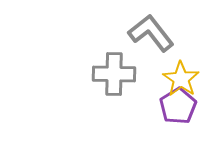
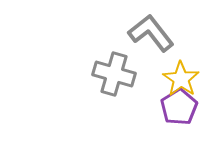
gray cross: rotated 15 degrees clockwise
purple pentagon: moved 1 px right, 1 px down
